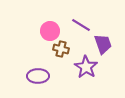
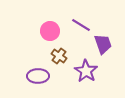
brown cross: moved 2 px left, 7 px down; rotated 21 degrees clockwise
purple star: moved 4 px down
